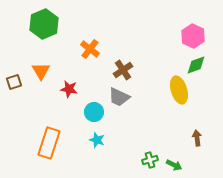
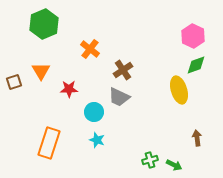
red star: rotated 12 degrees counterclockwise
